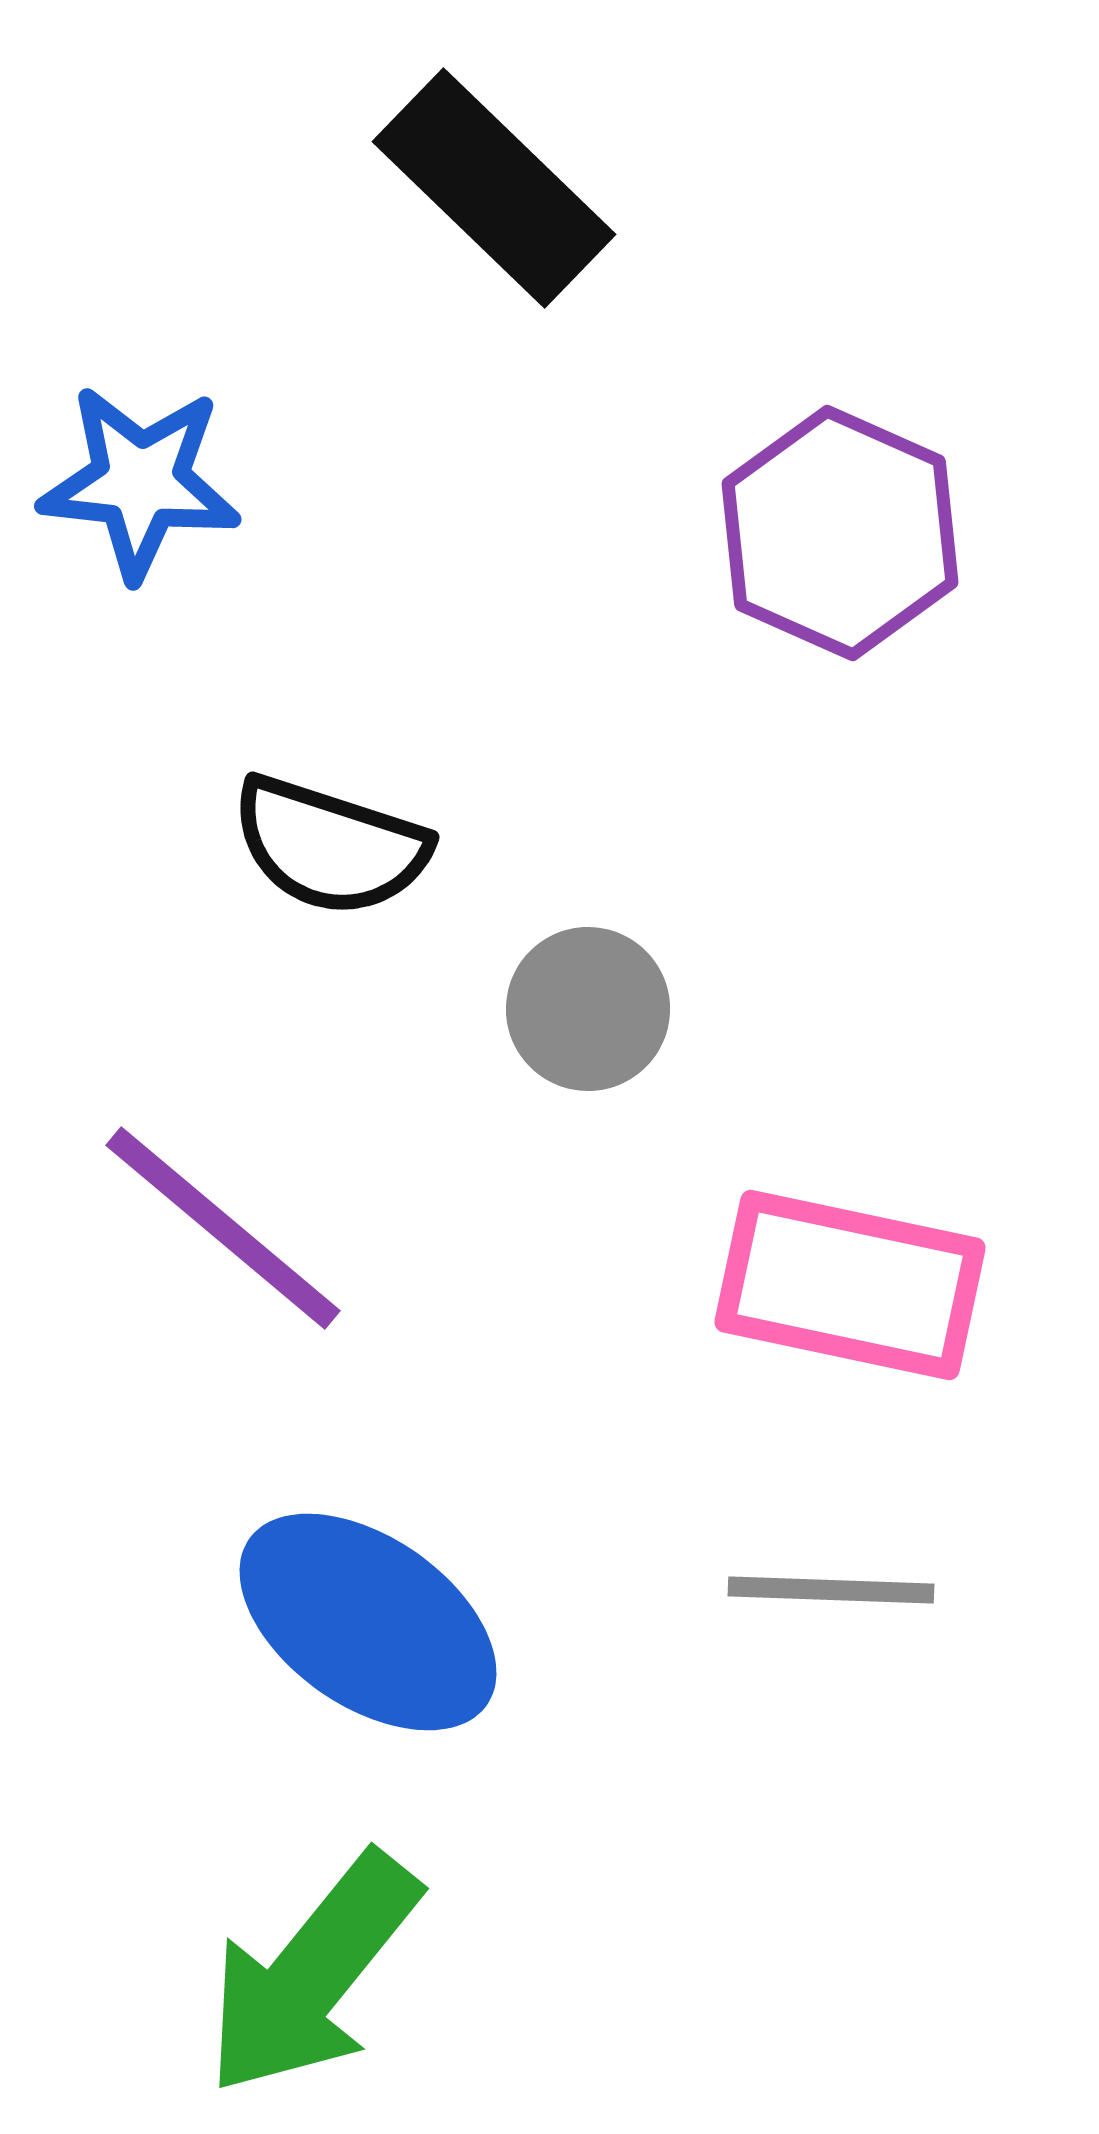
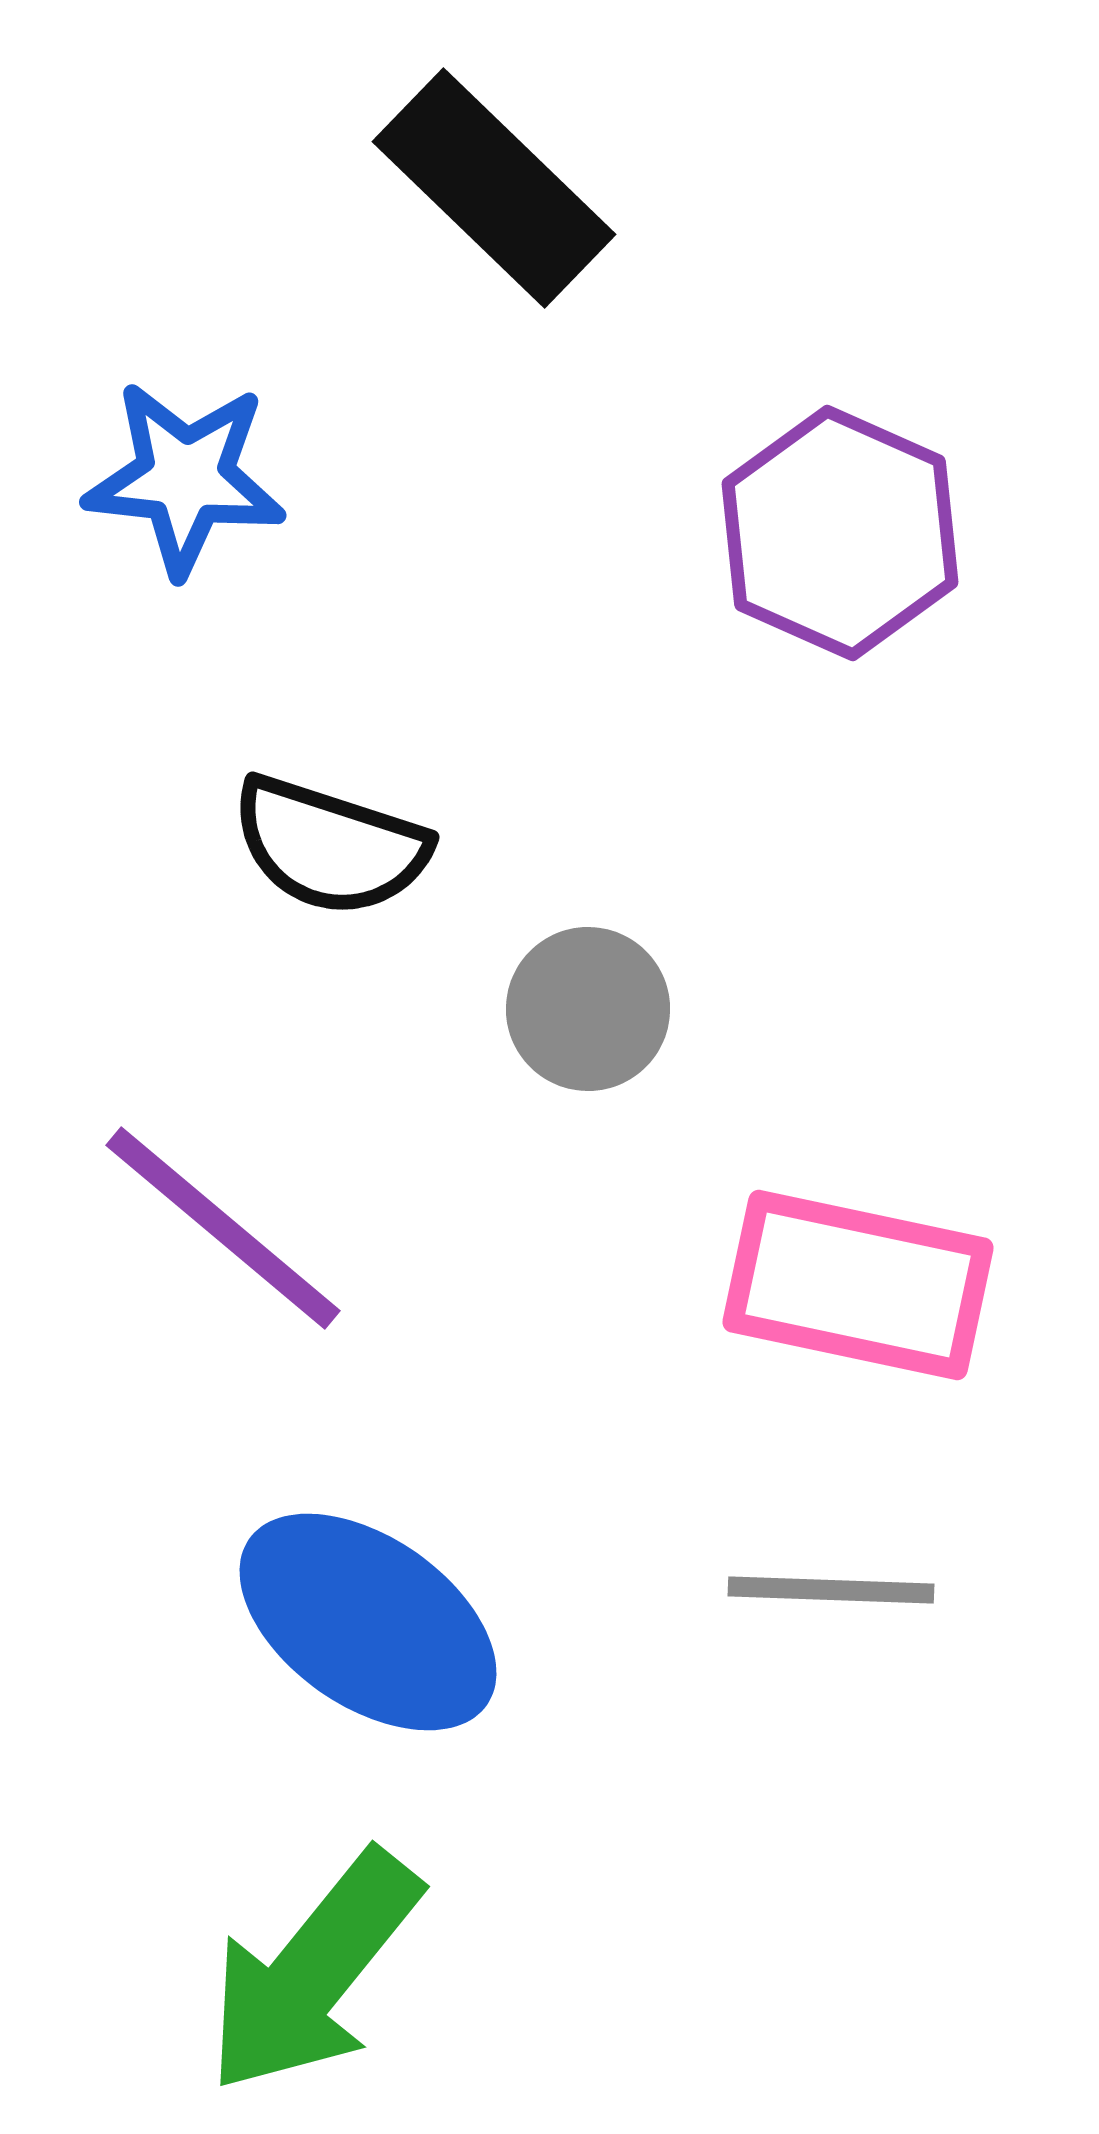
blue star: moved 45 px right, 4 px up
pink rectangle: moved 8 px right
green arrow: moved 1 px right, 2 px up
